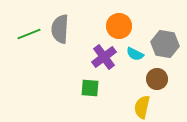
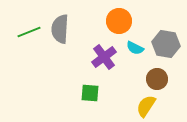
orange circle: moved 5 px up
green line: moved 2 px up
gray hexagon: moved 1 px right
cyan semicircle: moved 6 px up
green square: moved 5 px down
yellow semicircle: moved 4 px right, 1 px up; rotated 20 degrees clockwise
